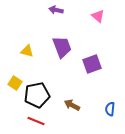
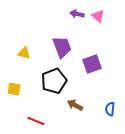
purple arrow: moved 21 px right, 4 px down
yellow triangle: moved 3 px left, 2 px down
yellow square: moved 1 px left, 6 px down; rotated 24 degrees counterclockwise
black pentagon: moved 17 px right, 14 px up; rotated 10 degrees counterclockwise
brown arrow: moved 3 px right
